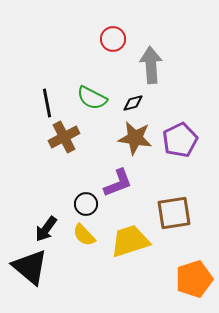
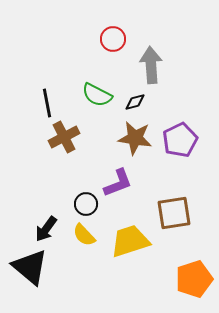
green semicircle: moved 5 px right, 3 px up
black diamond: moved 2 px right, 1 px up
